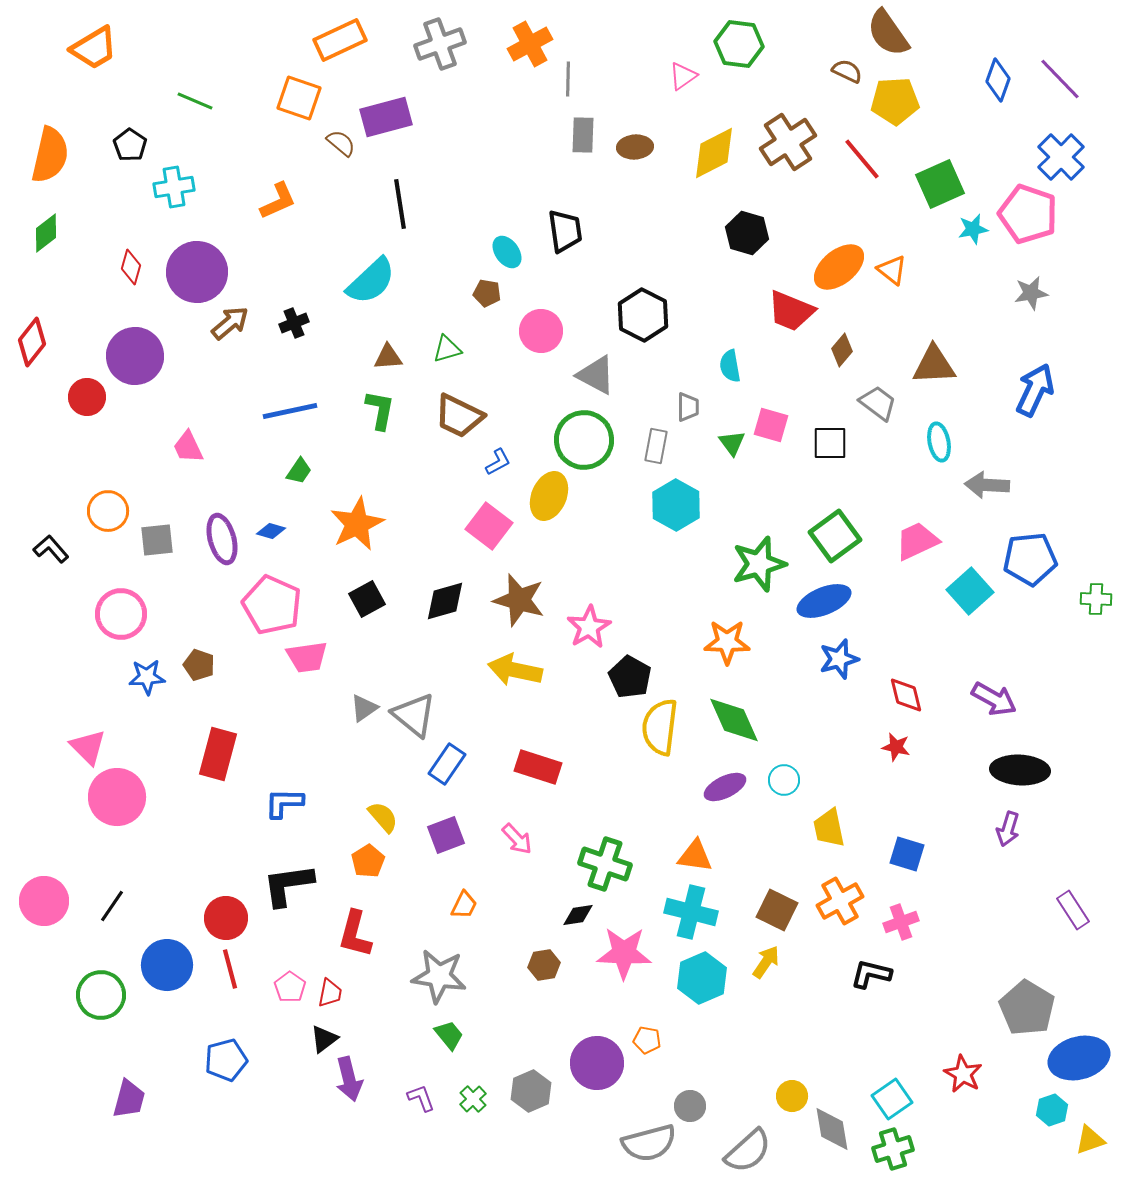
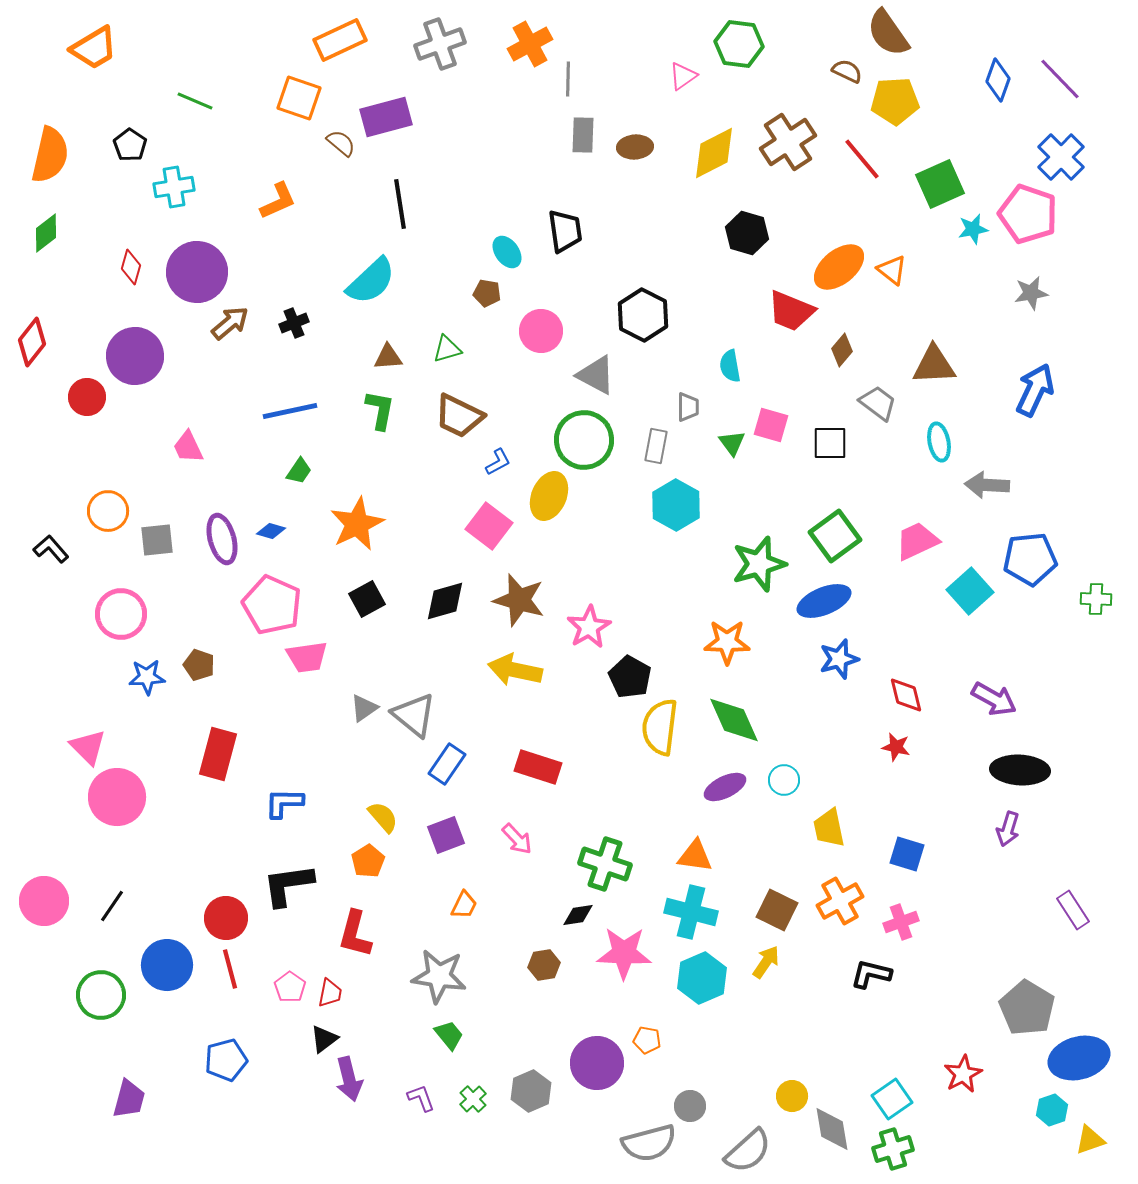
red star at (963, 1074): rotated 15 degrees clockwise
